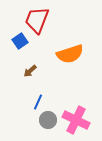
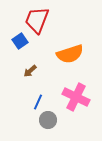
pink cross: moved 23 px up
